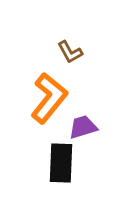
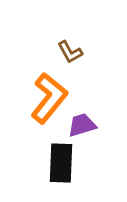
purple trapezoid: moved 1 px left, 2 px up
